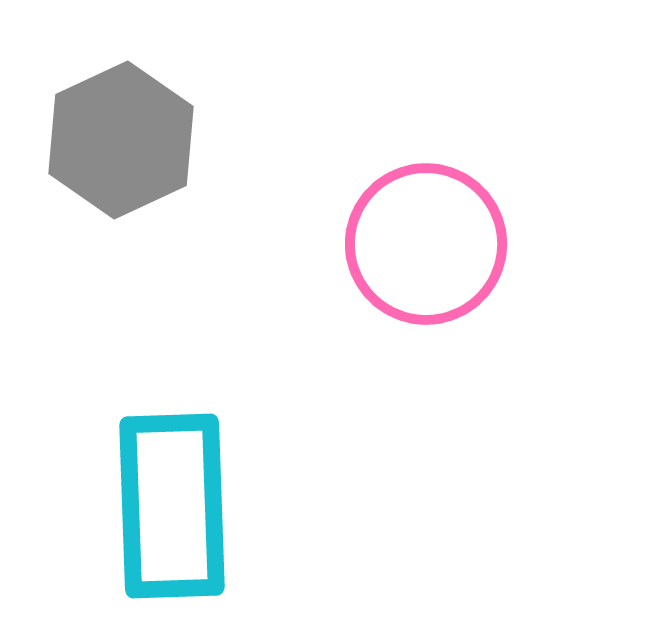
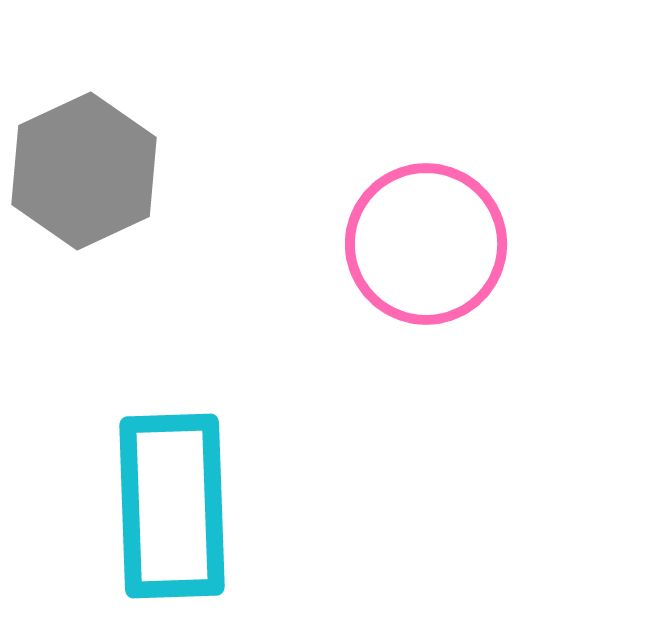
gray hexagon: moved 37 px left, 31 px down
